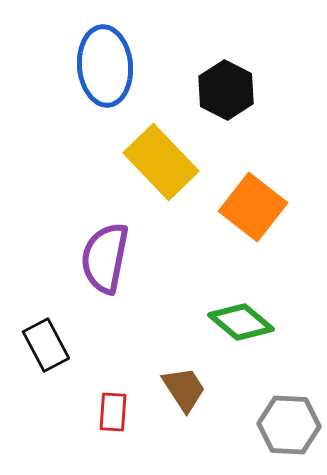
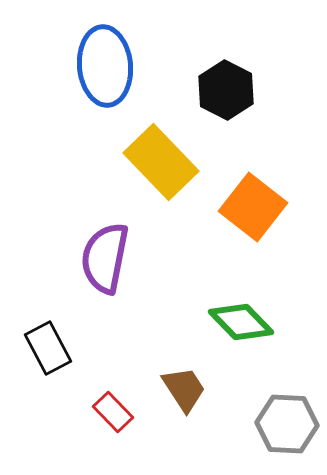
green diamond: rotated 6 degrees clockwise
black rectangle: moved 2 px right, 3 px down
red rectangle: rotated 48 degrees counterclockwise
gray hexagon: moved 2 px left, 1 px up
